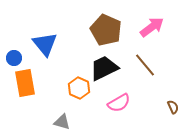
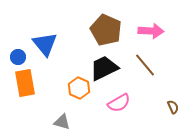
pink arrow: moved 1 px left, 4 px down; rotated 40 degrees clockwise
blue circle: moved 4 px right, 1 px up
